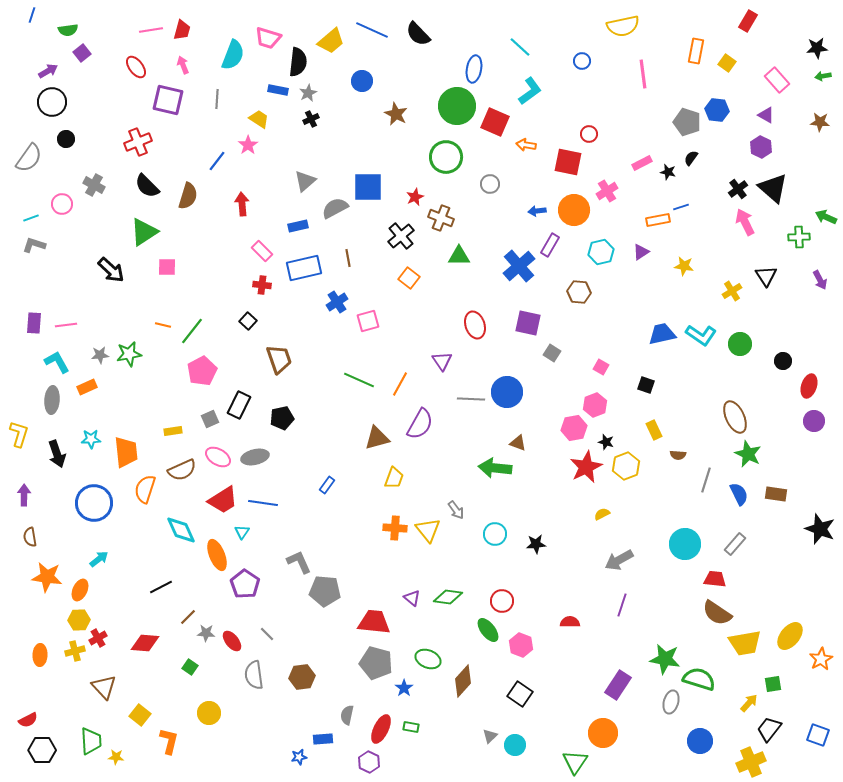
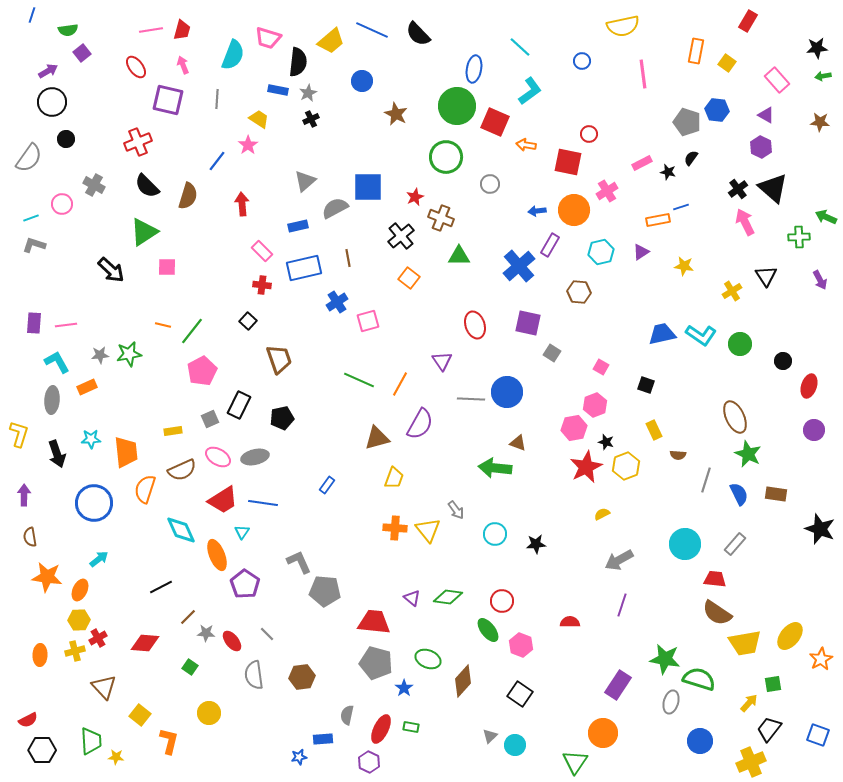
purple circle at (814, 421): moved 9 px down
